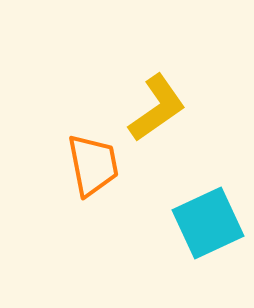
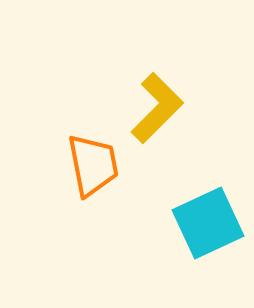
yellow L-shape: rotated 10 degrees counterclockwise
